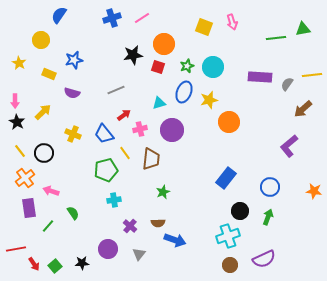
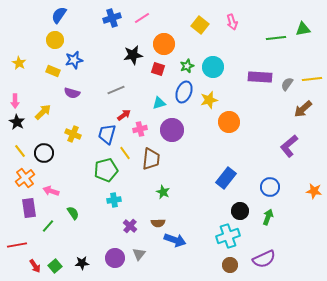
yellow square at (204, 27): moved 4 px left, 2 px up; rotated 18 degrees clockwise
yellow circle at (41, 40): moved 14 px right
red square at (158, 67): moved 2 px down
yellow rectangle at (49, 74): moved 4 px right, 3 px up
yellow line at (312, 75): moved 4 px down
blue trapezoid at (104, 134): moved 3 px right; rotated 55 degrees clockwise
green star at (163, 192): rotated 24 degrees counterclockwise
red line at (16, 249): moved 1 px right, 4 px up
purple circle at (108, 249): moved 7 px right, 9 px down
red arrow at (34, 264): moved 1 px right, 2 px down
